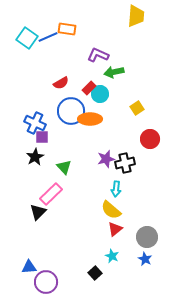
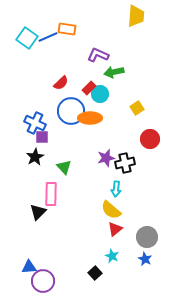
red semicircle: rotated 14 degrees counterclockwise
orange ellipse: moved 1 px up
purple star: moved 1 px up
pink rectangle: rotated 45 degrees counterclockwise
purple circle: moved 3 px left, 1 px up
